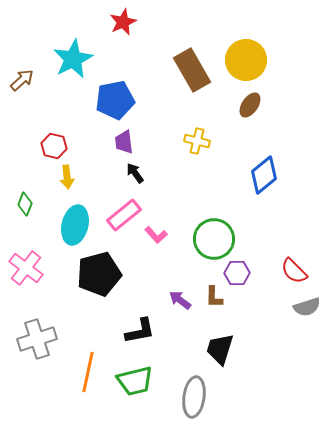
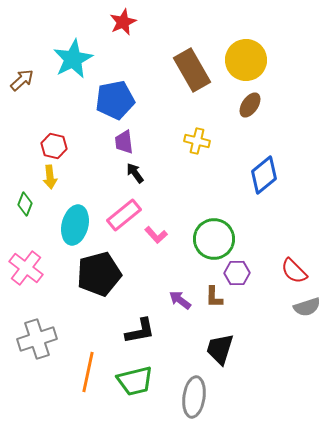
yellow arrow: moved 17 px left
